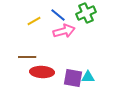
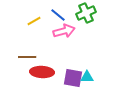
cyan triangle: moved 1 px left
